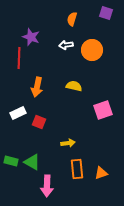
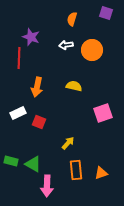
pink square: moved 3 px down
yellow arrow: rotated 40 degrees counterclockwise
green triangle: moved 1 px right, 2 px down
orange rectangle: moved 1 px left, 1 px down
